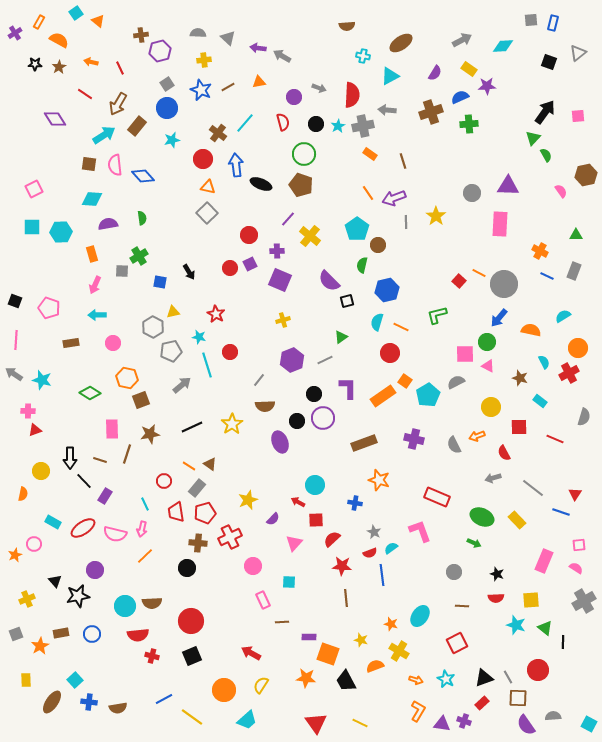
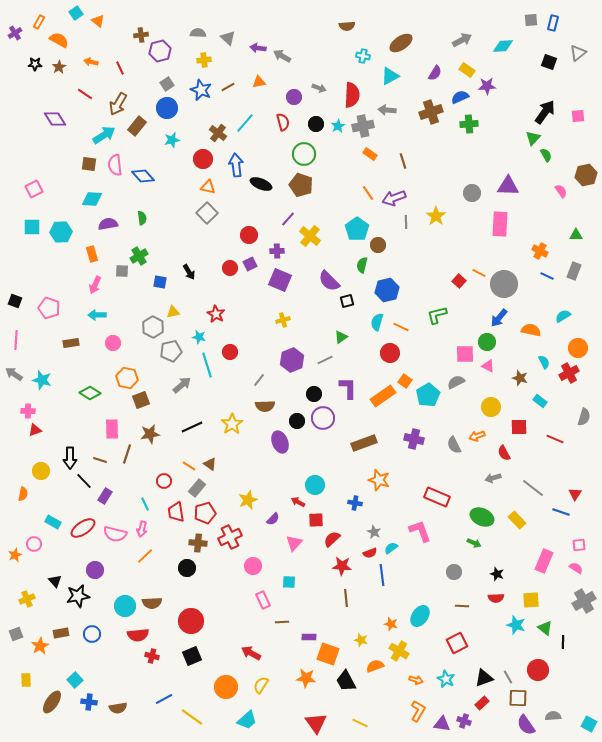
yellow rectangle at (469, 69): moved 2 px left, 1 px down
orange circle at (224, 690): moved 2 px right, 3 px up
